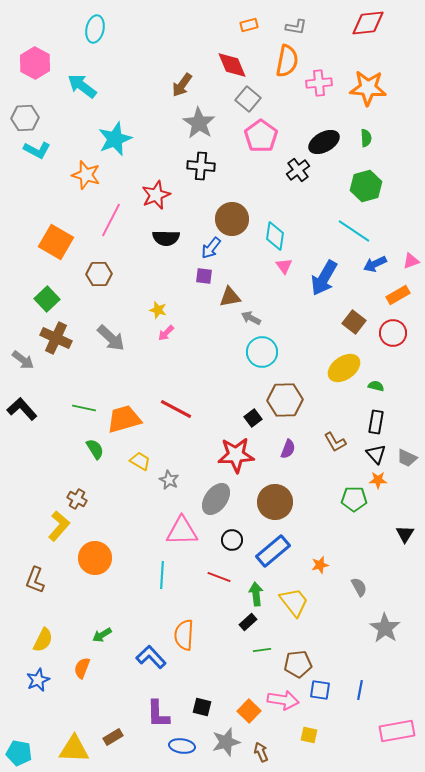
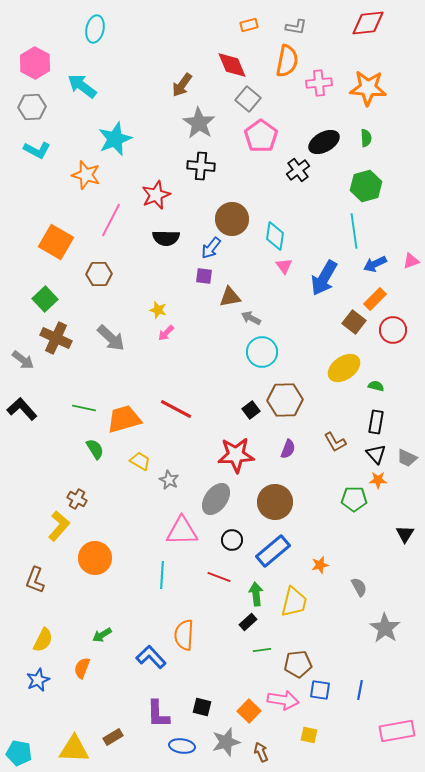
gray hexagon at (25, 118): moved 7 px right, 11 px up
cyan line at (354, 231): rotated 48 degrees clockwise
orange rectangle at (398, 295): moved 23 px left, 4 px down; rotated 15 degrees counterclockwise
green square at (47, 299): moved 2 px left
red circle at (393, 333): moved 3 px up
black square at (253, 418): moved 2 px left, 8 px up
yellow trapezoid at (294, 602): rotated 52 degrees clockwise
